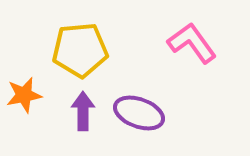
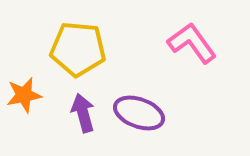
yellow pentagon: moved 2 px left, 1 px up; rotated 10 degrees clockwise
purple arrow: moved 2 px down; rotated 15 degrees counterclockwise
